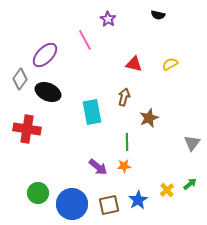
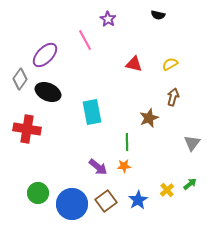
brown arrow: moved 49 px right
brown square: moved 3 px left, 4 px up; rotated 25 degrees counterclockwise
